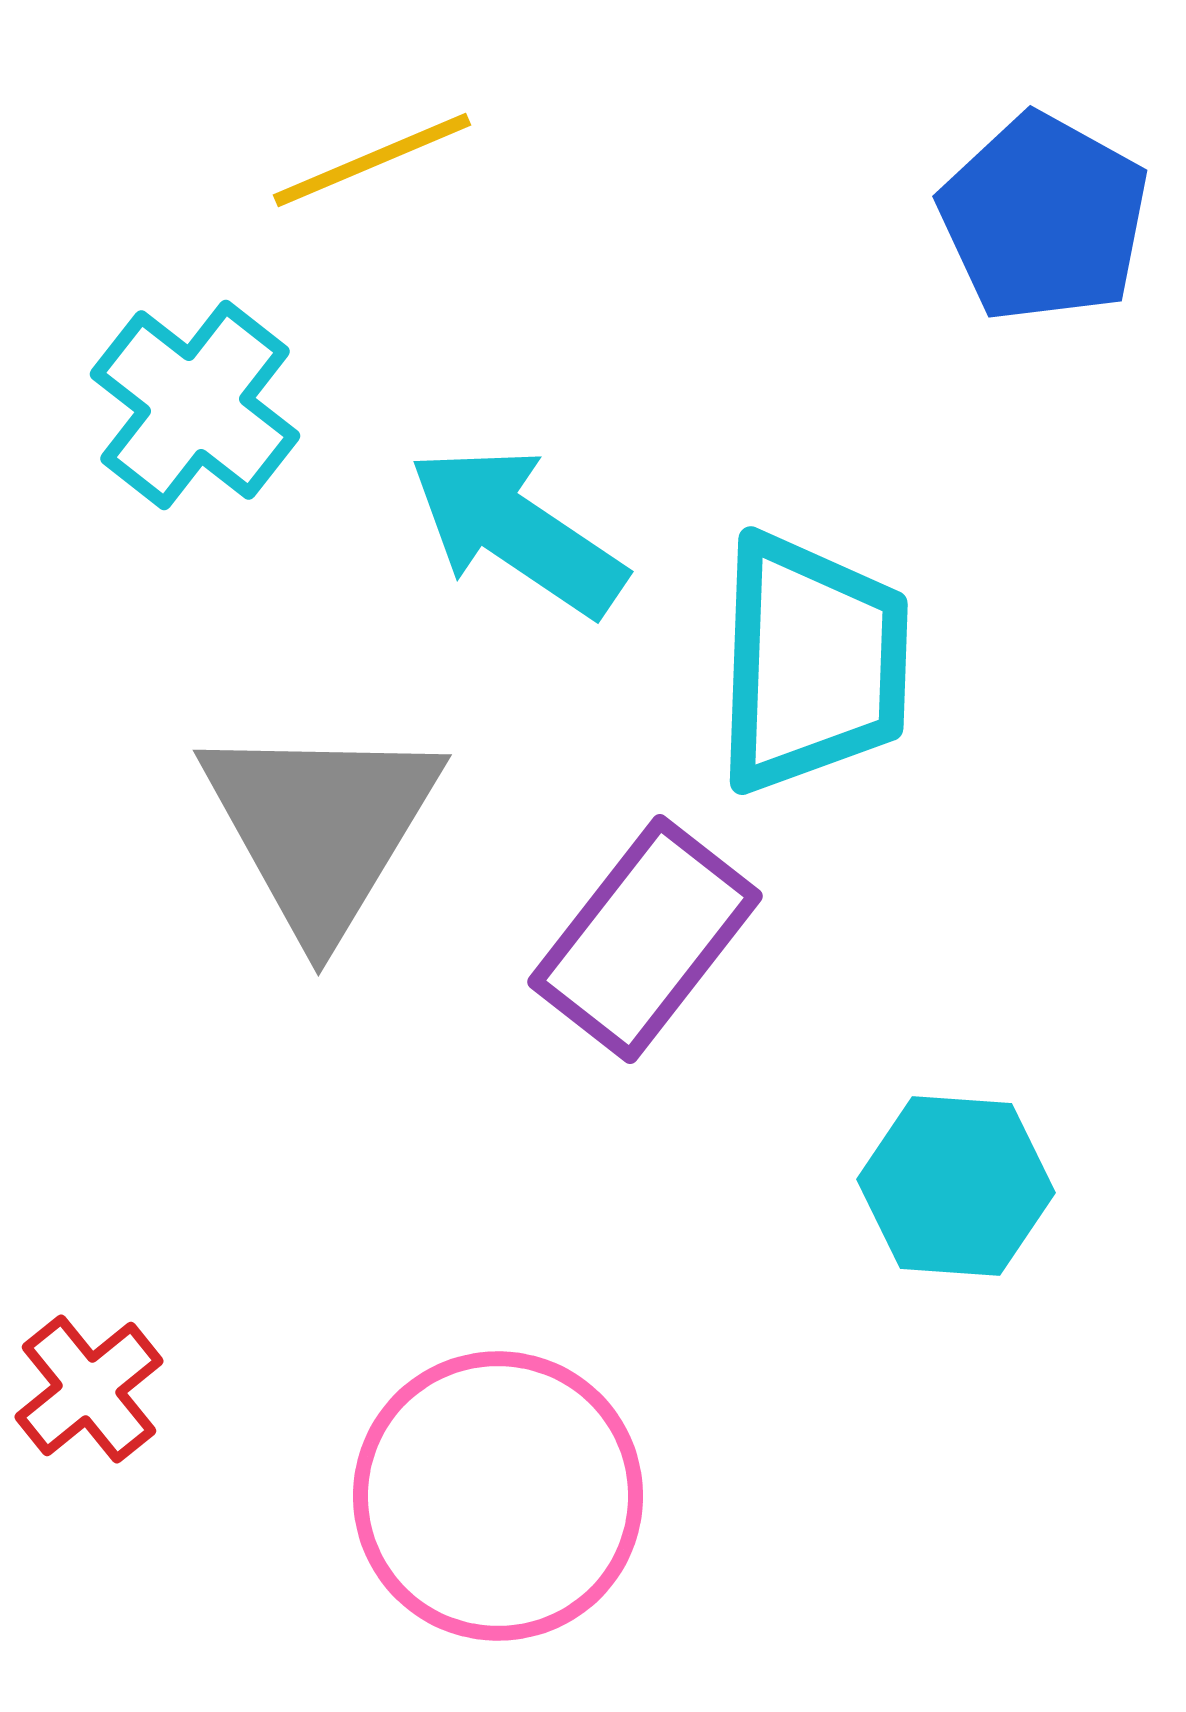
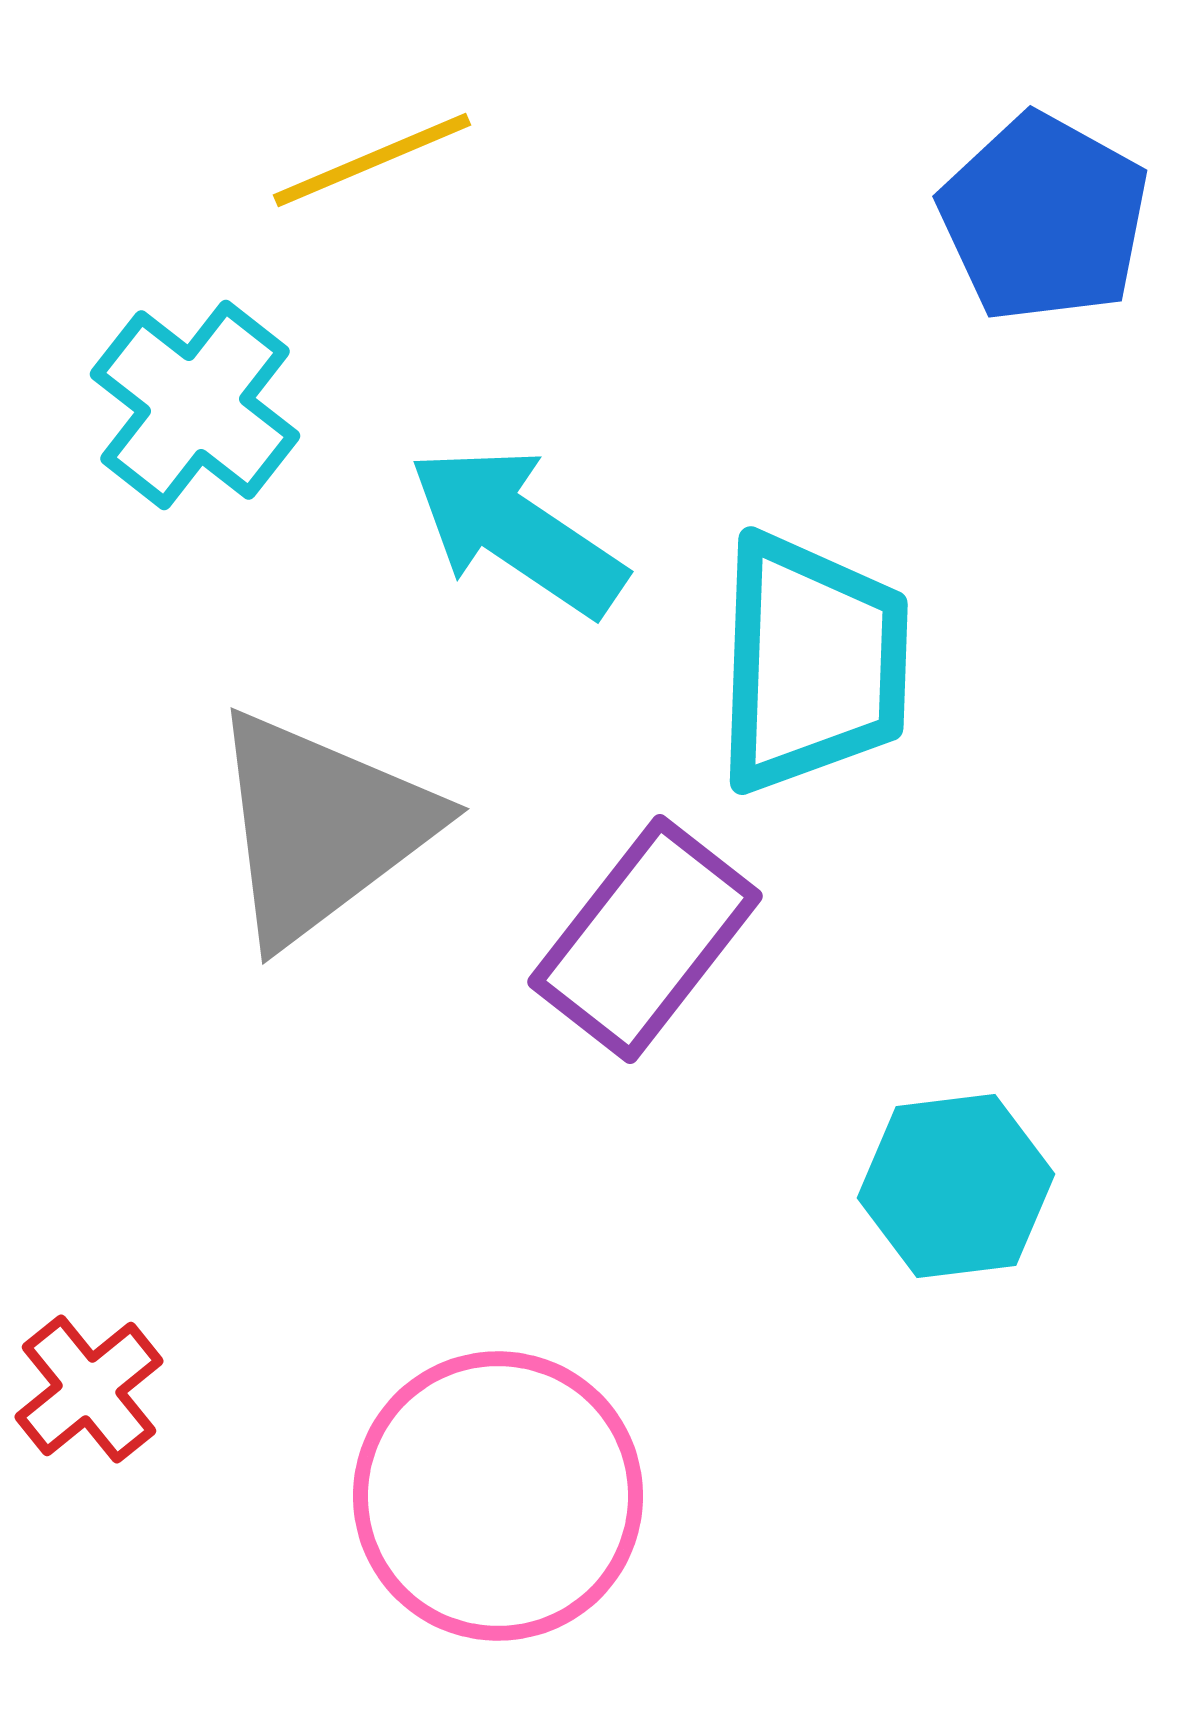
gray triangle: rotated 22 degrees clockwise
cyan hexagon: rotated 11 degrees counterclockwise
